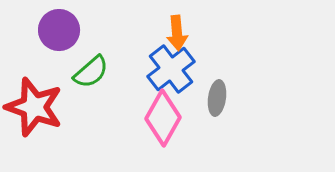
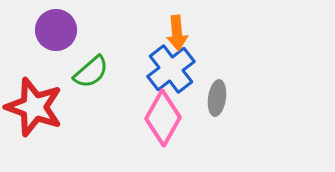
purple circle: moved 3 px left
